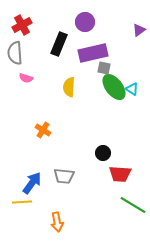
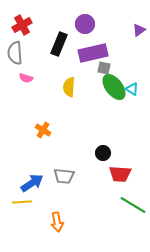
purple circle: moved 2 px down
blue arrow: rotated 20 degrees clockwise
